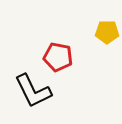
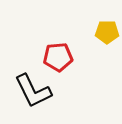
red pentagon: rotated 16 degrees counterclockwise
